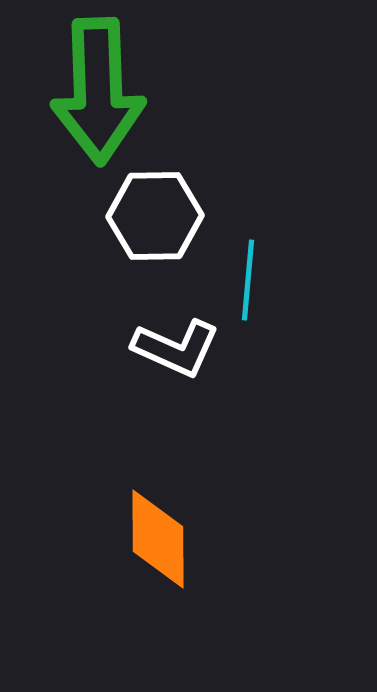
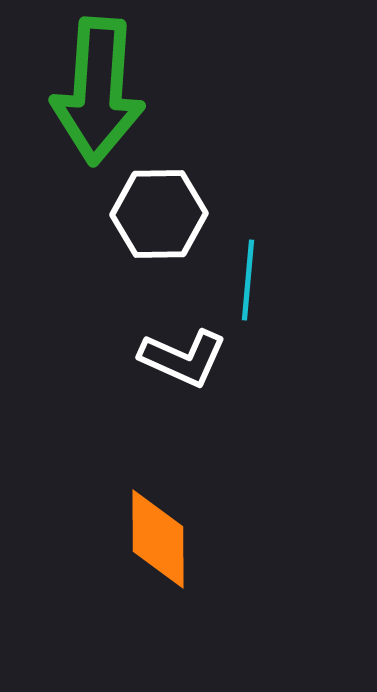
green arrow: rotated 6 degrees clockwise
white hexagon: moved 4 px right, 2 px up
white L-shape: moved 7 px right, 10 px down
